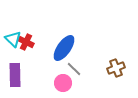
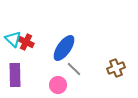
pink circle: moved 5 px left, 2 px down
